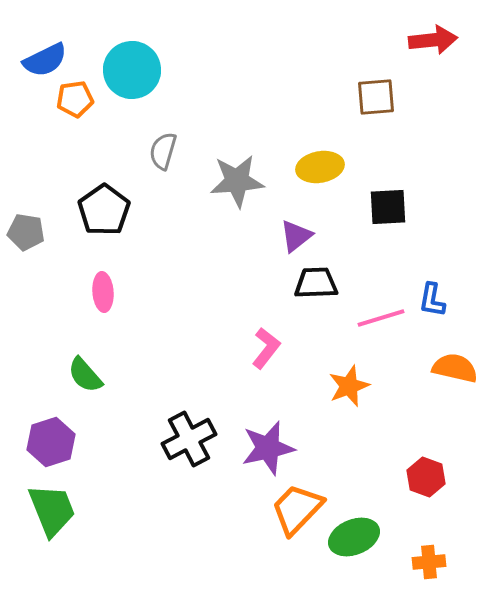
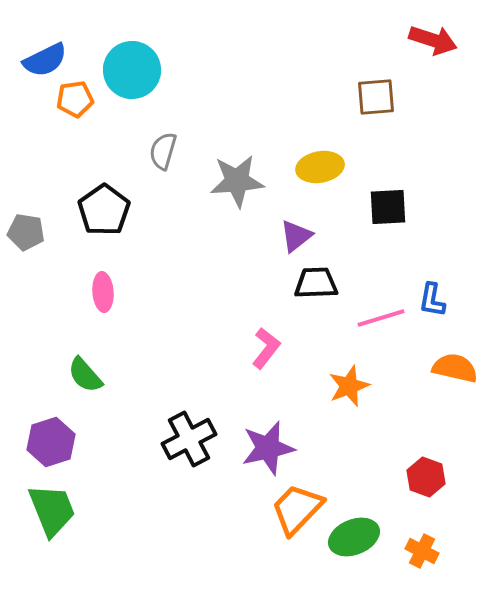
red arrow: rotated 24 degrees clockwise
orange cross: moved 7 px left, 11 px up; rotated 32 degrees clockwise
